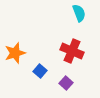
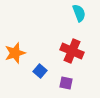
purple square: rotated 32 degrees counterclockwise
